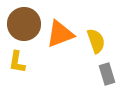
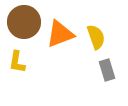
brown circle: moved 2 px up
yellow semicircle: moved 4 px up
gray rectangle: moved 4 px up
